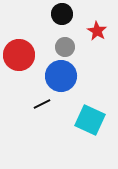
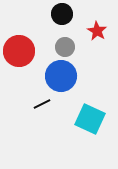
red circle: moved 4 px up
cyan square: moved 1 px up
